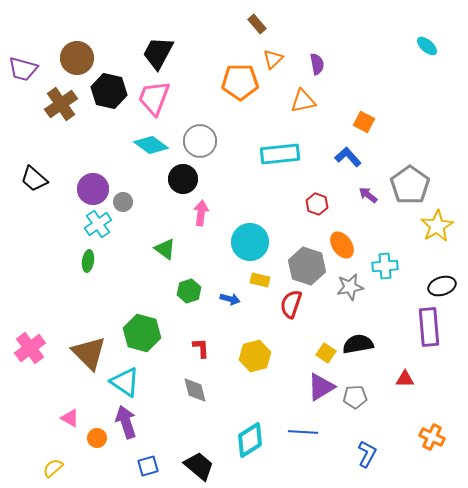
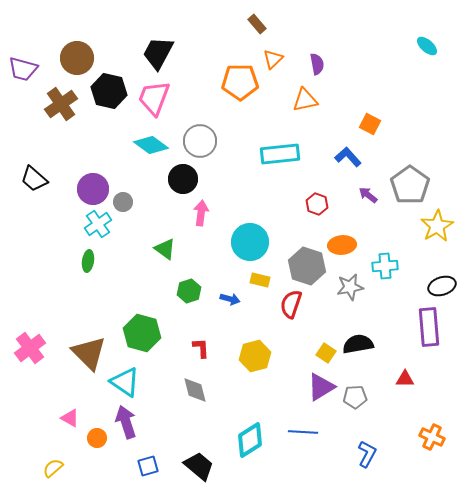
orange triangle at (303, 101): moved 2 px right, 1 px up
orange square at (364, 122): moved 6 px right, 2 px down
orange ellipse at (342, 245): rotated 60 degrees counterclockwise
